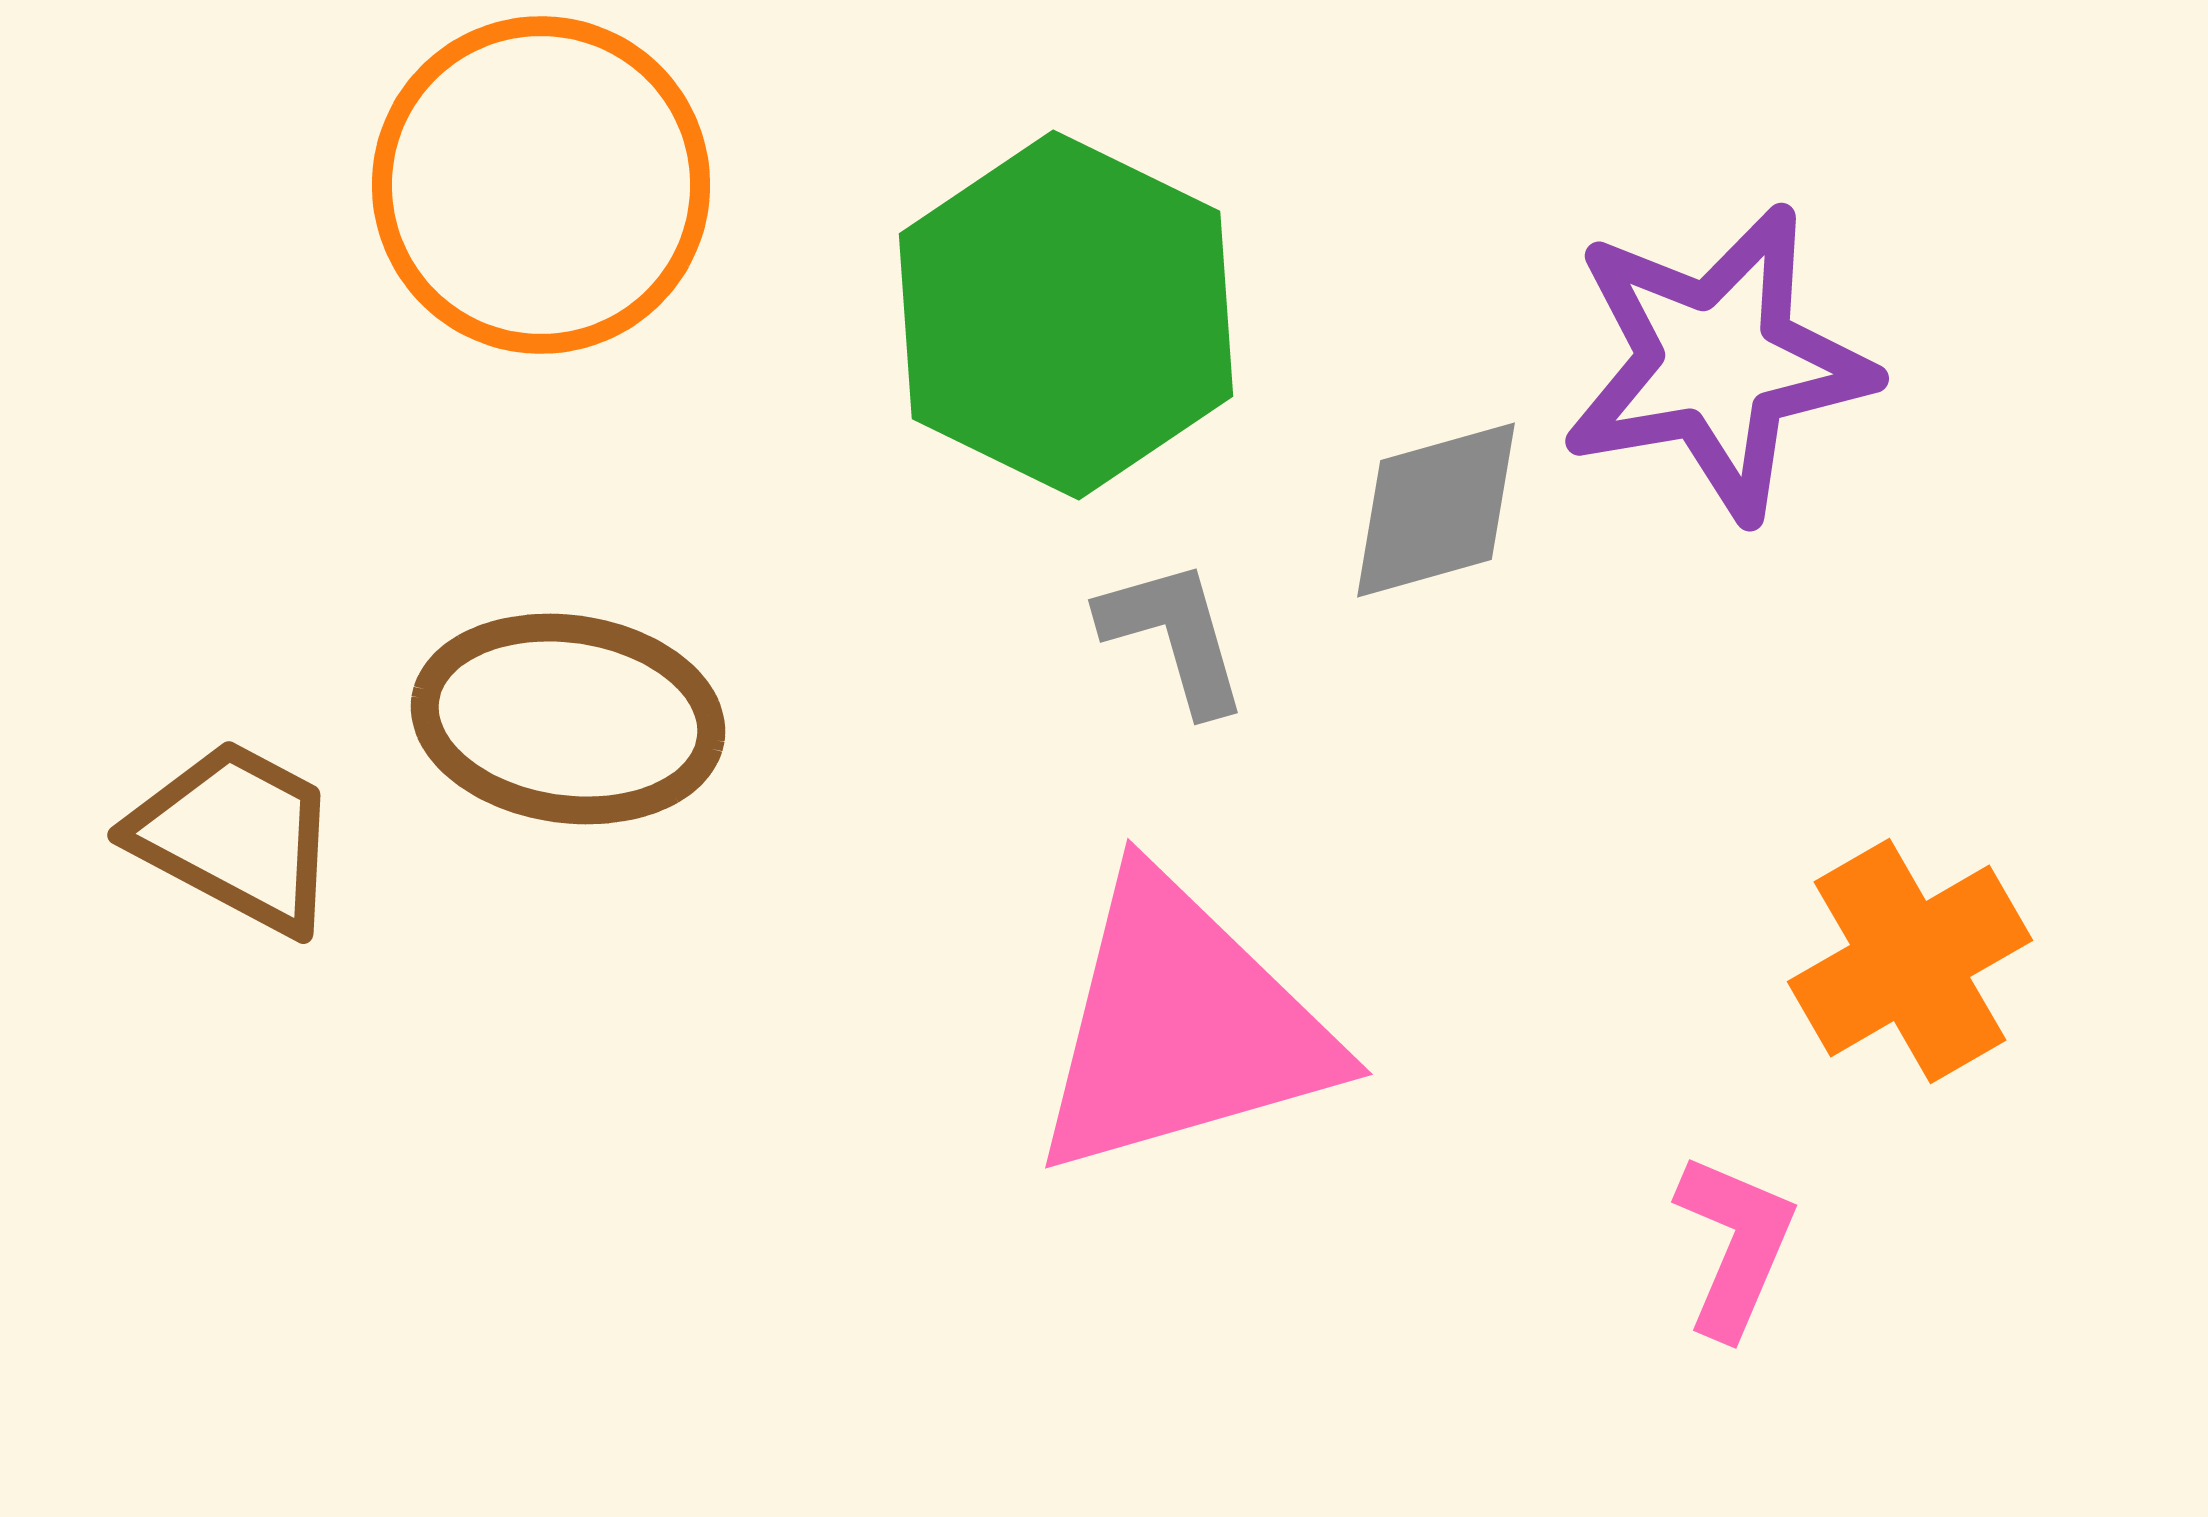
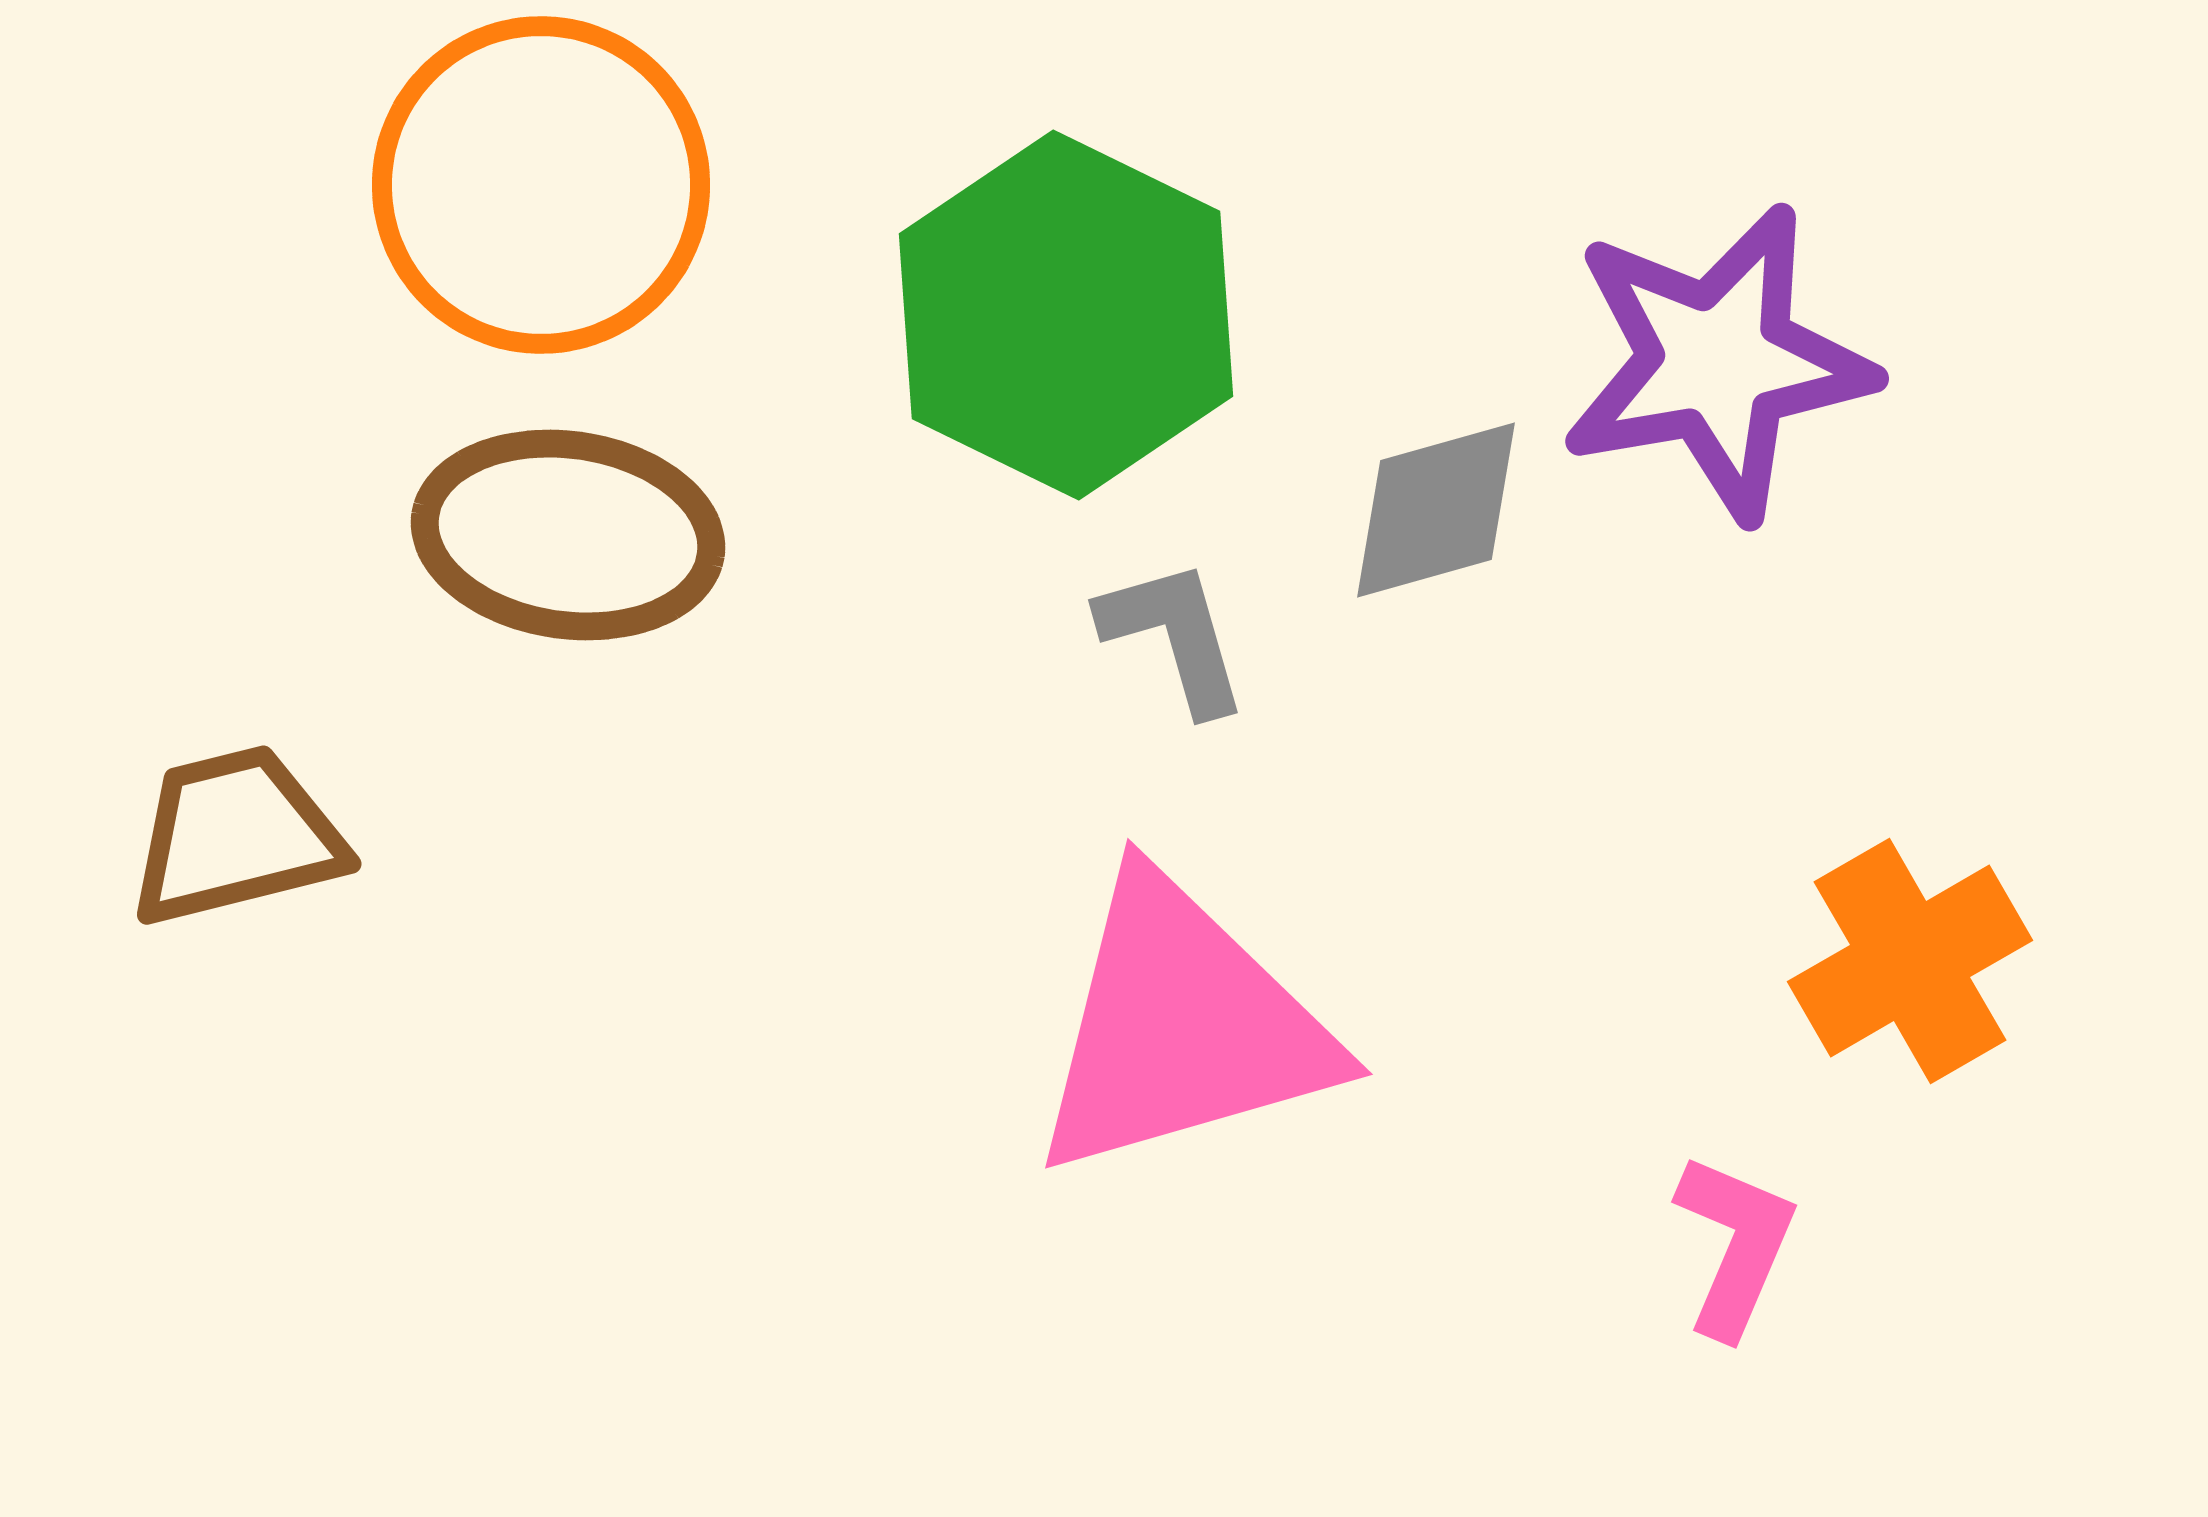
brown ellipse: moved 184 px up
brown trapezoid: rotated 42 degrees counterclockwise
